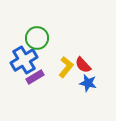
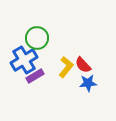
purple rectangle: moved 1 px up
blue star: rotated 18 degrees counterclockwise
